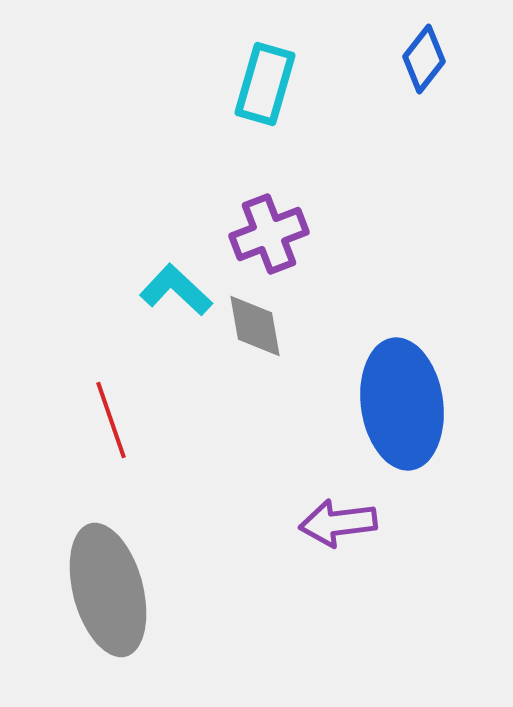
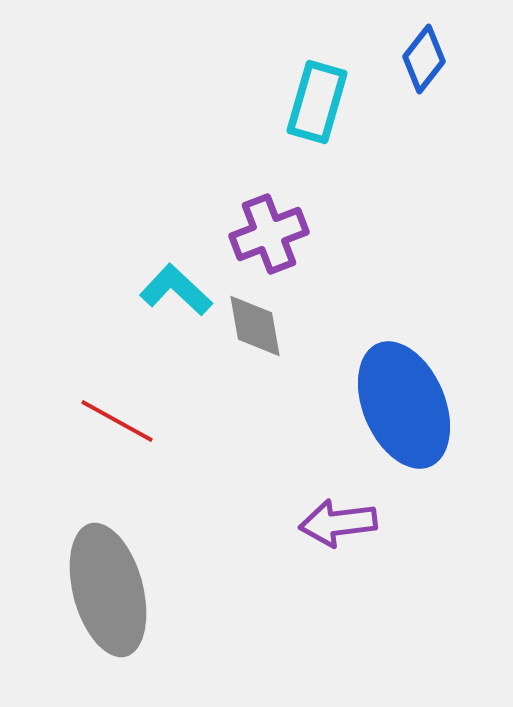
cyan rectangle: moved 52 px right, 18 px down
blue ellipse: moved 2 px right, 1 px down; rotated 15 degrees counterclockwise
red line: moved 6 px right, 1 px down; rotated 42 degrees counterclockwise
